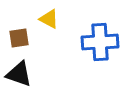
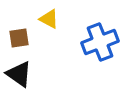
blue cross: rotated 18 degrees counterclockwise
black triangle: rotated 16 degrees clockwise
